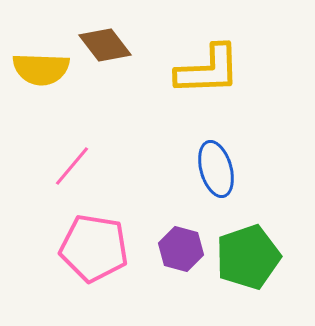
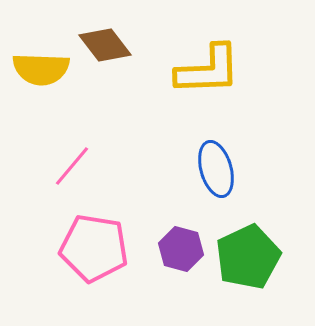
green pentagon: rotated 6 degrees counterclockwise
